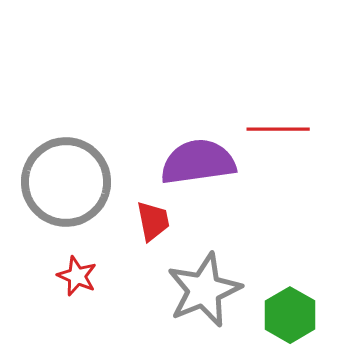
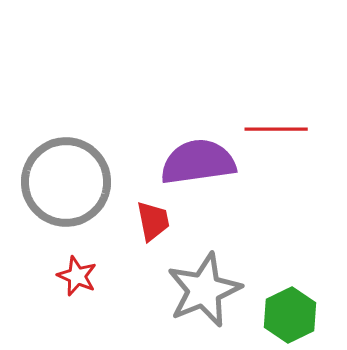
red line: moved 2 px left
green hexagon: rotated 4 degrees clockwise
